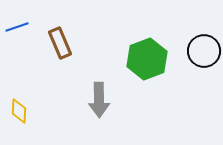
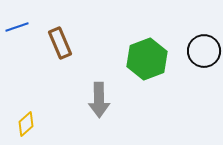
yellow diamond: moved 7 px right, 13 px down; rotated 45 degrees clockwise
